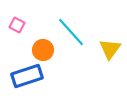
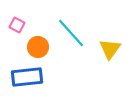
cyan line: moved 1 px down
orange circle: moved 5 px left, 3 px up
blue rectangle: moved 1 px down; rotated 12 degrees clockwise
